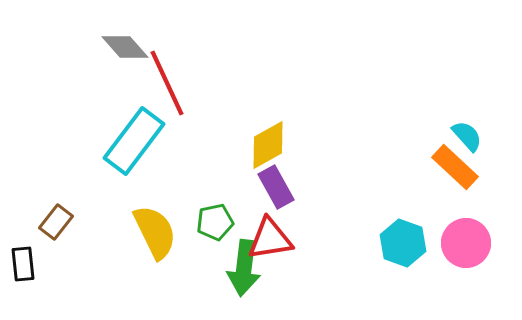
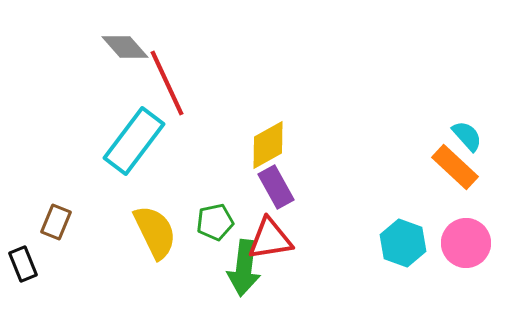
brown rectangle: rotated 16 degrees counterclockwise
black rectangle: rotated 16 degrees counterclockwise
